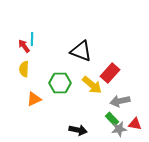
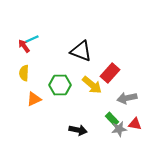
cyan line: rotated 64 degrees clockwise
yellow semicircle: moved 4 px down
green hexagon: moved 2 px down
gray arrow: moved 7 px right, 3 px up
